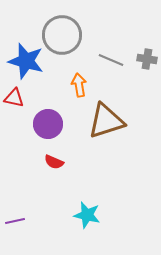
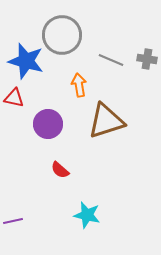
red semicircle: moved 6 px right, 8 px down; rotated 18 degrees clockwise
purple line: moved 2 px left
